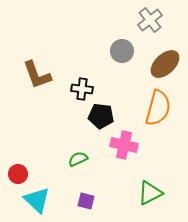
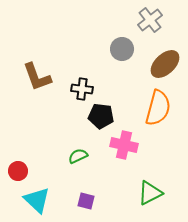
gray circle: moved 2 px up
brown L-shape: moved 2 px down
green semicircle: moved 3 px up
red circle: moved 3 px up
